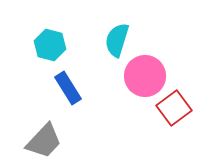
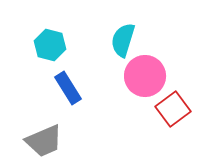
cyan semicircle: moved 6 px right
red square: moved 1 px left, 1 px down
gray trapezoid: rotated 24 degrees clockwise
